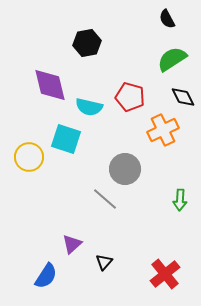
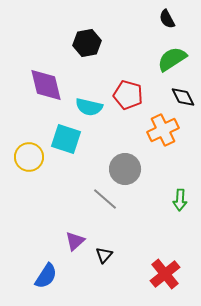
purple diamond: moved 4 px left
red pentagon: moved 2 px left, 2 px up
purple triangle: moved 3 px right, 3 px up
black triangle: moved 7 px up
